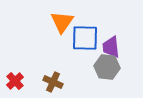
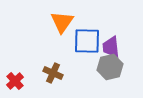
blue square: moved 2 px right, 3 px down
gray hexagon: moved 3 px right; rotated 20 degrees counterclockwise
brown cross: moved 9 px up
